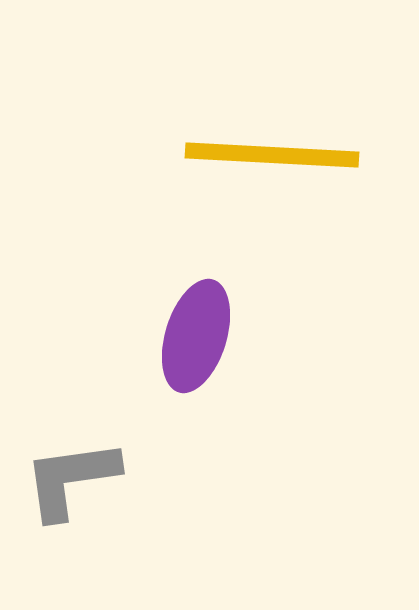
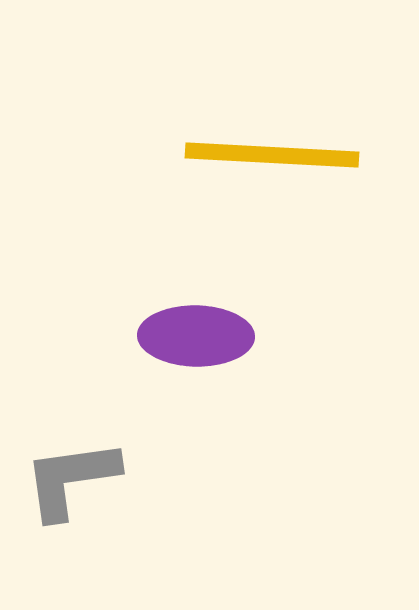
purple ellipse: rotated 74 degrees clockwise
